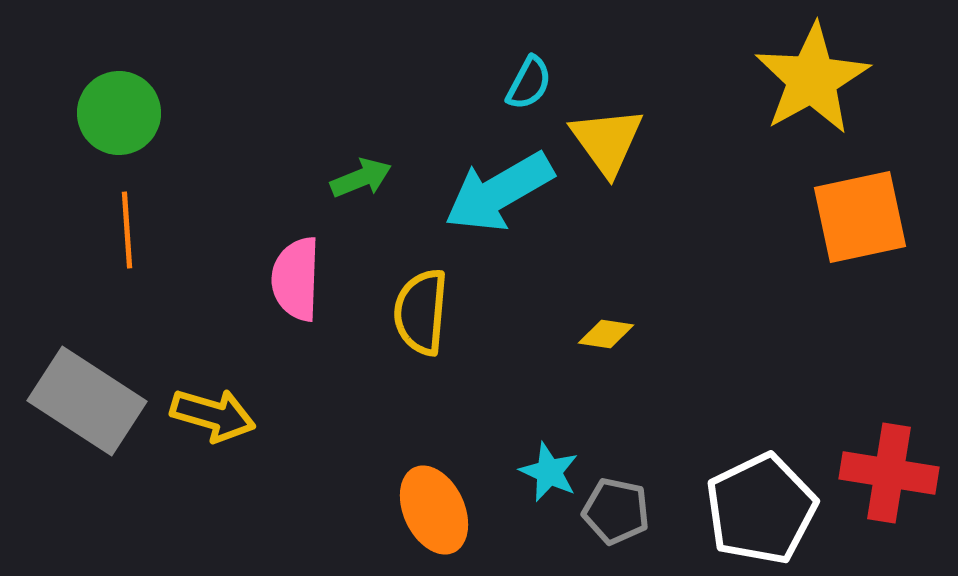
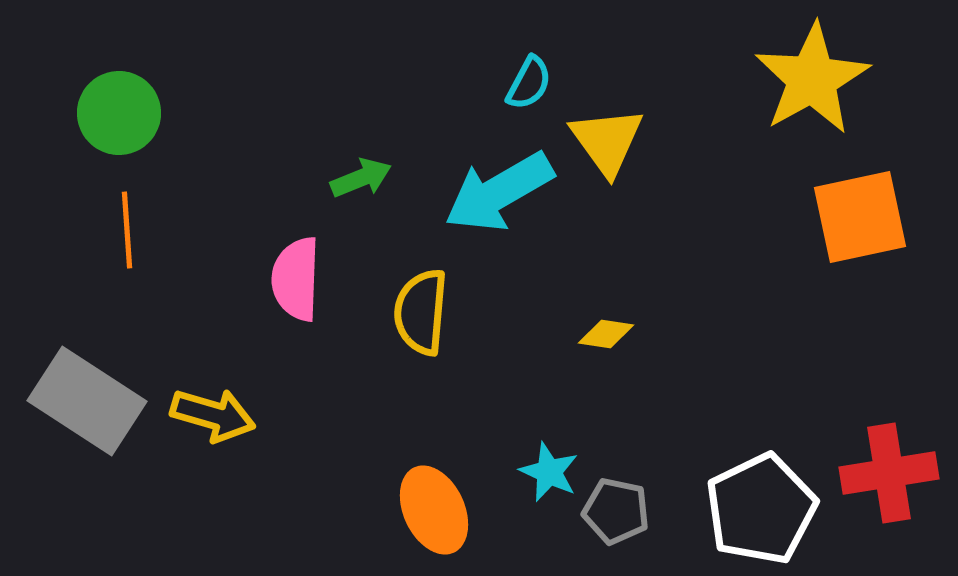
red cross: rotated 18 degrees counterclockwise
